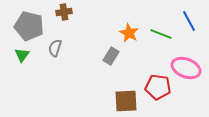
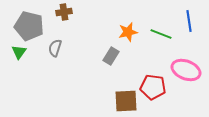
blue line: rotated 20 degrees clockwise
orange star: moved 1 px left, 1 px up; rotated 30 degrees clockwise
green triangle: moved 3 px left, 3 px up
pink ellipse: moved 2 px down
red pentagon: moved 5 px left
